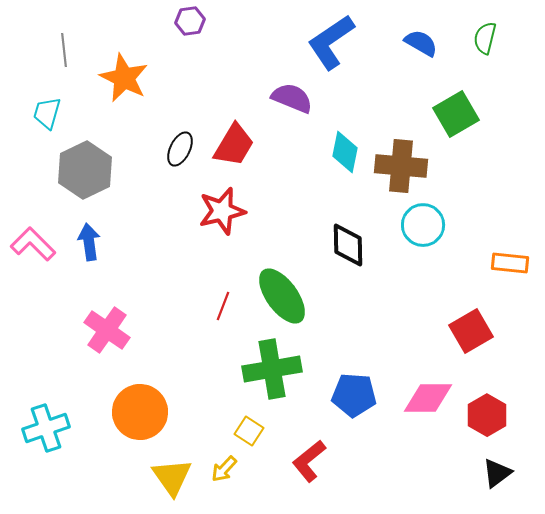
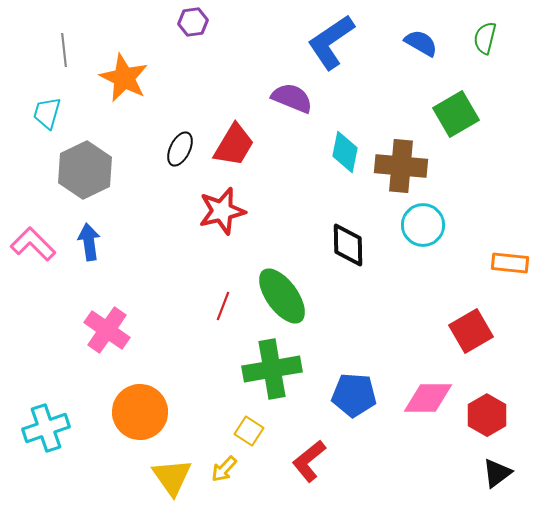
purple hexagon: moved 3 px right, 1 px down
